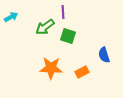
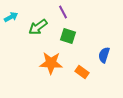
purple line: rotated 24 degrees counterclockwise
green arrow: moved 7 px left
blue semicircle: rotated 35 degrees clockwise
orange star: moved 5 px up
orange rectangle: rotated 64 degrees clockwise
